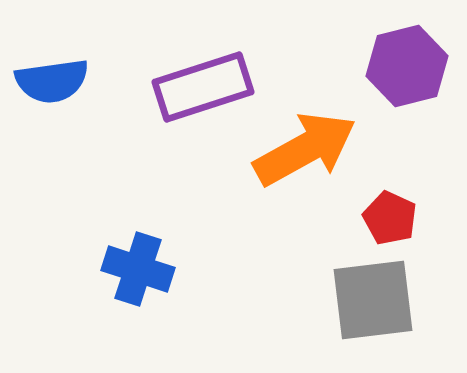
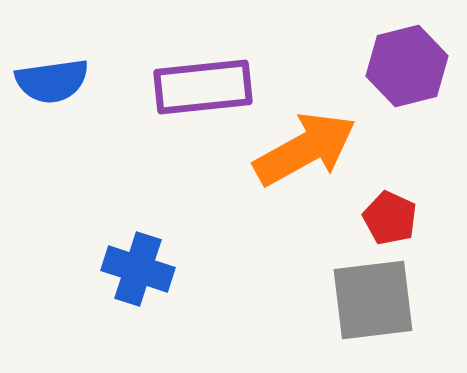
purple rectangle: rotated 12 degrees clockwise
